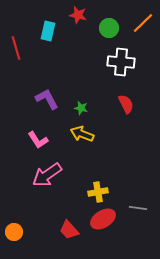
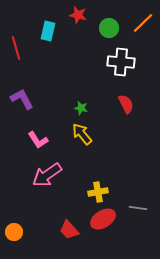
purple L-shape: moved 25 px left
yellow arrow: rotated 30 degrees clockwise
